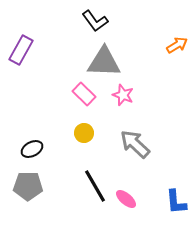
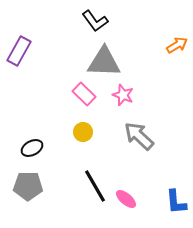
purple rectangle: moved 2 px left, 1 px down
yellow circle: moved 1 px left, 1 px up
gray arrow: moved 4 px right, 8 px up
black ellipse: moved 1 px up
